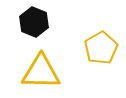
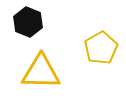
black hexagon: moved 6 px left
